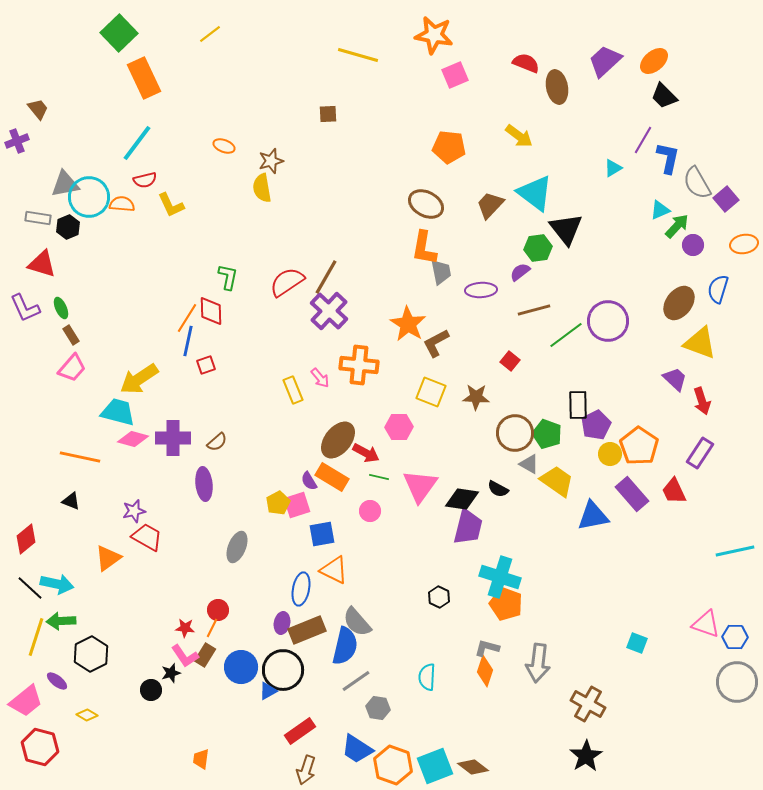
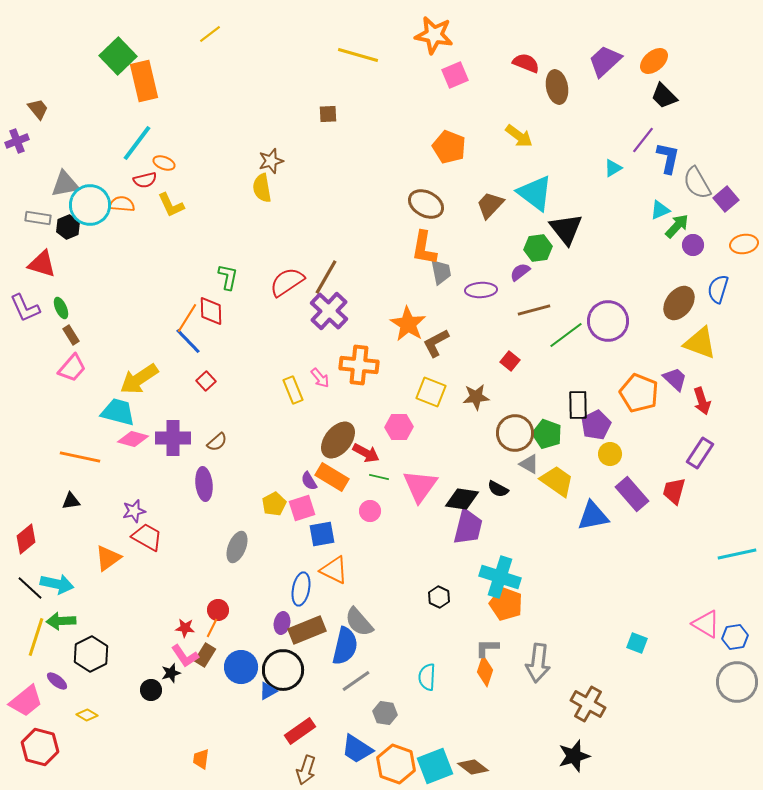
green square at (119, 33): moved 1 px left, 23 px down
orange rectangle at (144, 78): moved 3 px down; rotated 12 degrees clockwise
purple line at (643, 140): rotated 8 degrees clockwise
orange ellipse at (224, 146): moved 60 px left, 17 px down
orange pentagon at (449, 147): rotated 16 degrees clockwise
cyan circle at (89, 197): moved 1 px right, 8 px down
blue line at (188, 341): rotated 56 degrees counterclockwise
red square at (206, 365): moved 16 px down; rotated 24 degrees counterclockwise
brown star at (476, 397): rotated 8 degrees counterclockwise
orange pentagon at (639, 446): moved 53 px up; rotated 12 degrees counterclockwise
red trapezoid at (674, 491): rotated 40 degrees clockwise
black triangle at (71, 501): rotated 30 degrees counterclockwise
yellow pentagon at (278, 503): moved 4 px left, 1 px down
pink square at (297, 505): moved 5 px right, 3 px down
cyan line at (735, 551): moved 2 px right, 3 px down
gray semicircle at (357, 622): moved 2 px right
pink triangle at (706, 624): rotated 12 degrees clockwise
blue hexagon at (735, 637): rotated 10 degrees counterclockwise
gray L-shape at (487, 648): rotated 15 degrees counterclockwise
gray hexagon at (378, 708): moved 7 px right, 5 px down
black star at (586, 756): moved 12 px left; rotated 16 degrees clockwise
orange hexagon at (393, 765): moved 3 px right, 1 px up
